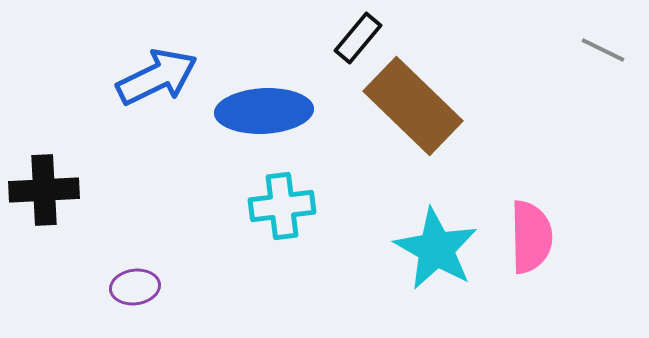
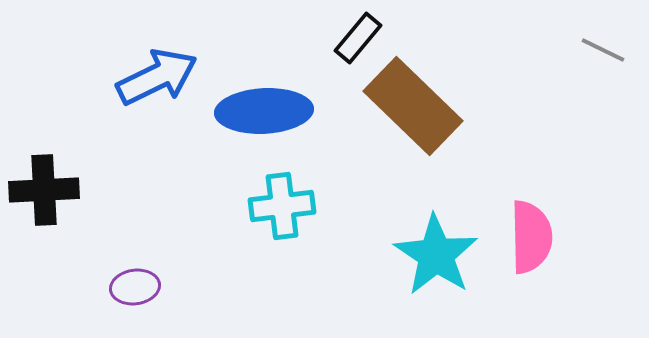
cyan star: moved 6 px down; rotated 4 degrees clockwise
